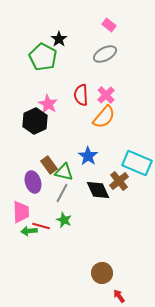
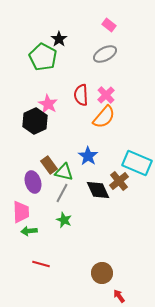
red line: moved 38 px down
